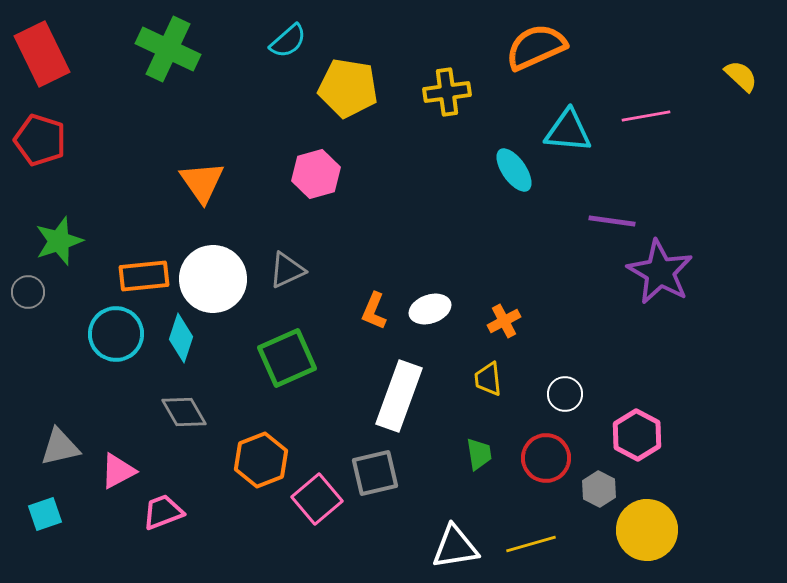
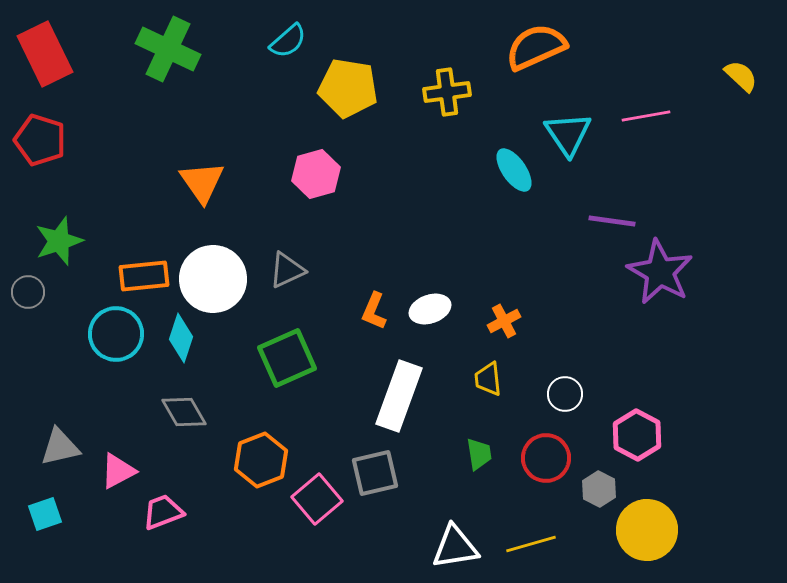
red rectangle at (42, 54): moved 3 px right
cyan triangle at (568, 131): moved 3 px down; rotated 51 degrees clockwise
